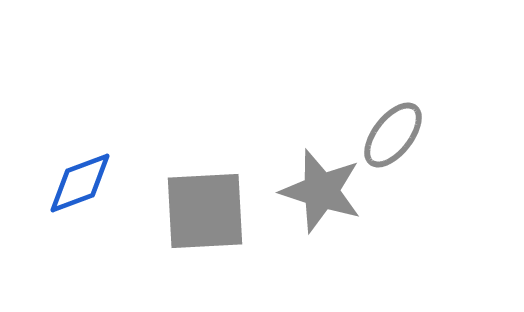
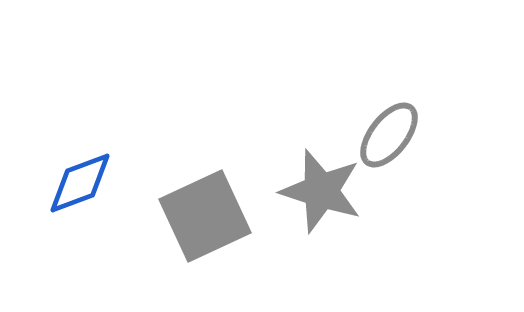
gray ellipse: moved 4 px left
gray square: moved 5 px down; rotated 22 degrees counterclockwise
